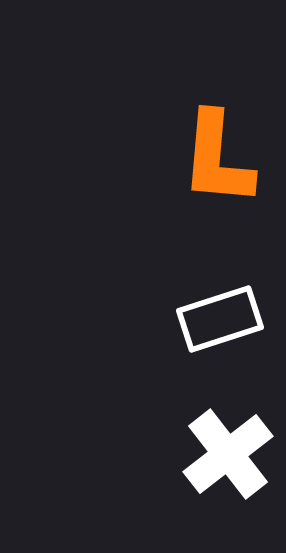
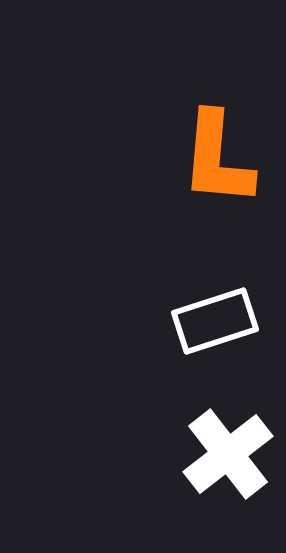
white rectangle: moved 5 px left, 2 px down
